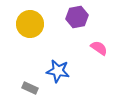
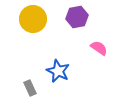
yellow circle: moved 3 px right, 5 px up
blue star: rotated 15 degrees clockwise
gray rectangle: rotated 42 degrees clockwise
